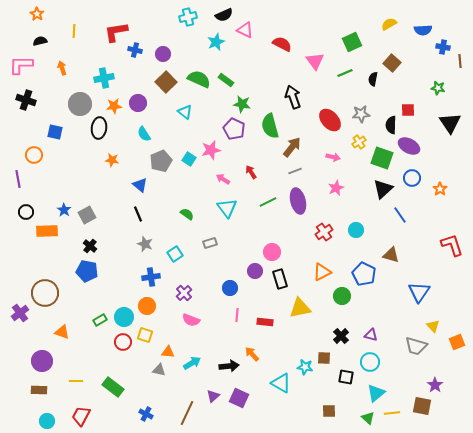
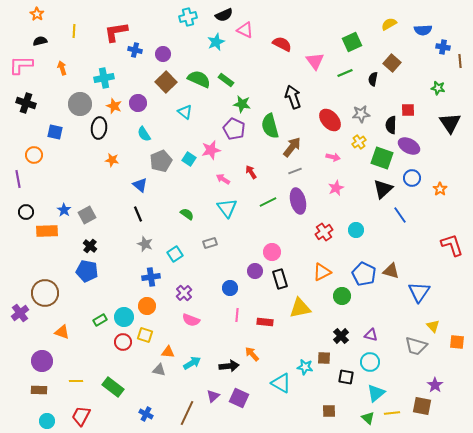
black cross at (26, 100): moved 3 px down
orange star at (114, 106): rotated 28 degrees clockwise
brown triangle at (391, 255): moved 16 px down
orange square at (457, 342): rotated 28 degrees clockwise
